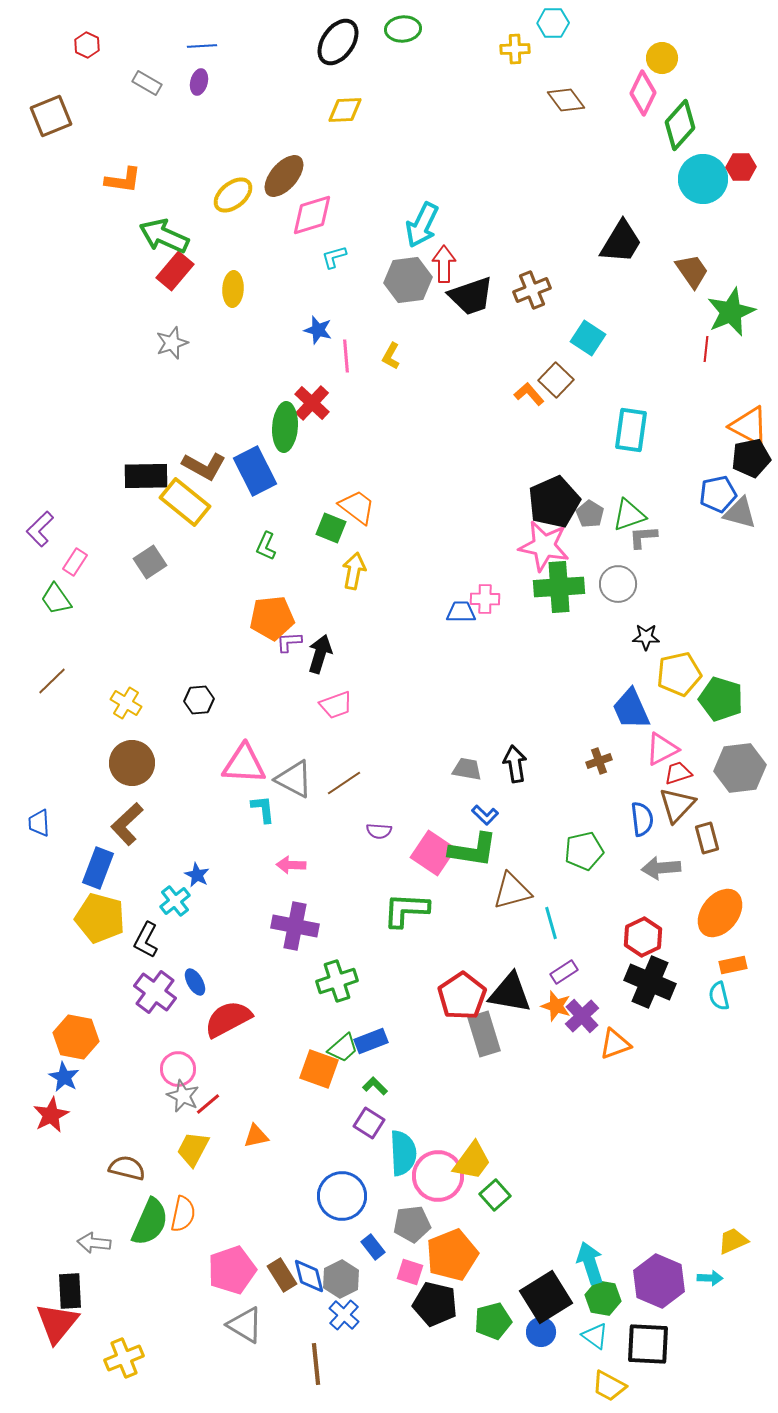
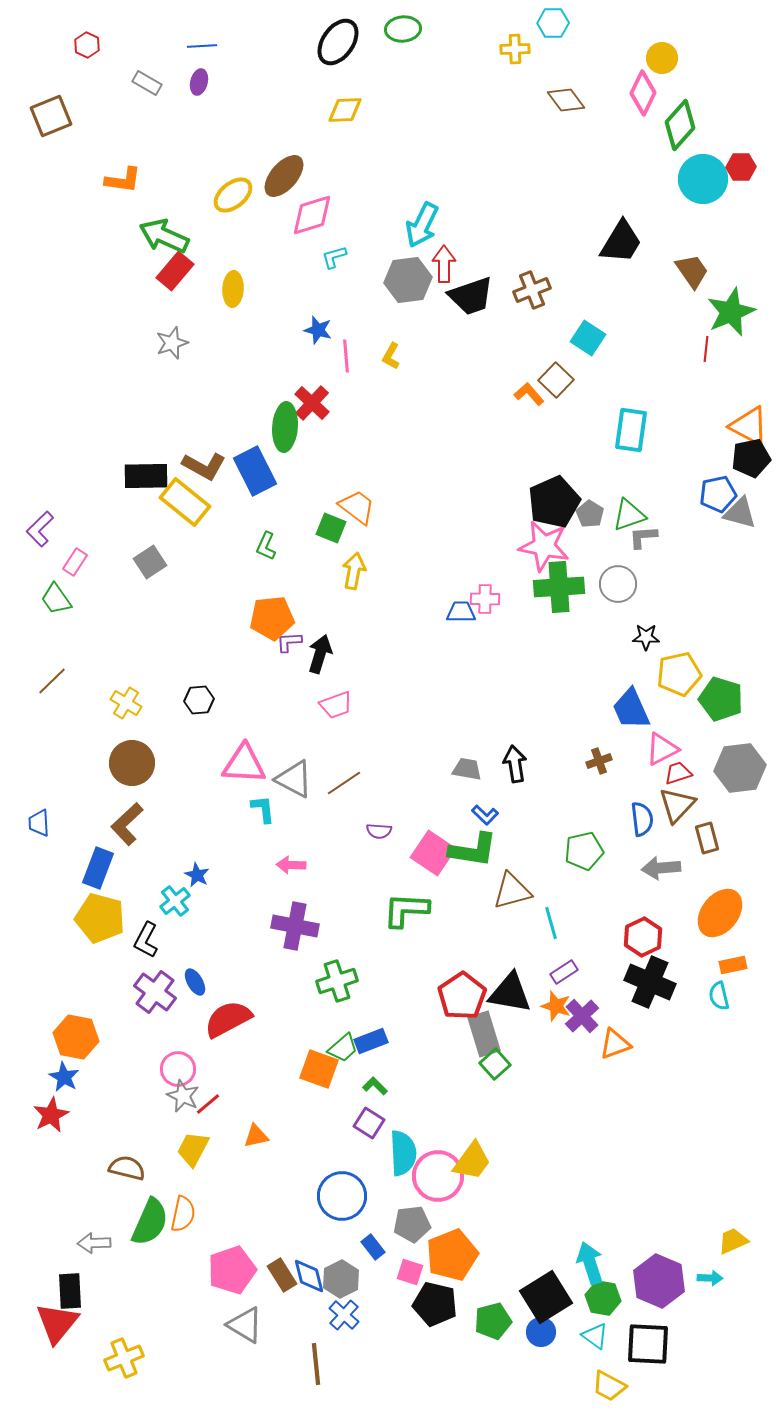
green square at (495, 1195): moved 131 px up
gray arrow at (94, 1243): rotated 8 degrees counterclockwise
